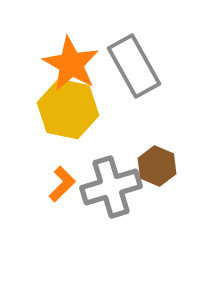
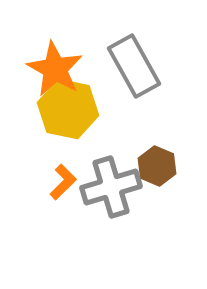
orange star: moved 16 px left, 5 px down
orange L-shape: moved 1 px right, 2 px up
